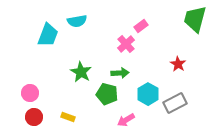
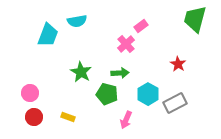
pink arrow: rotated 36 degrees counterclockwise
